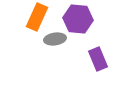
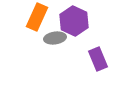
purple hexagon: moved 4 px left, 2 px down; rotated 20 degrees clockwise
gray ellipse: moved 1 px up
